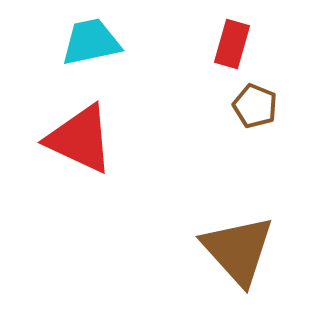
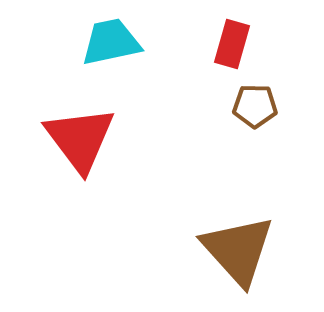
cyan trapezoid: moved 20 px right
brown pentagon: rotated 21 degrees counterclockwise
red triangle: rotated 28 degrees clockwise
